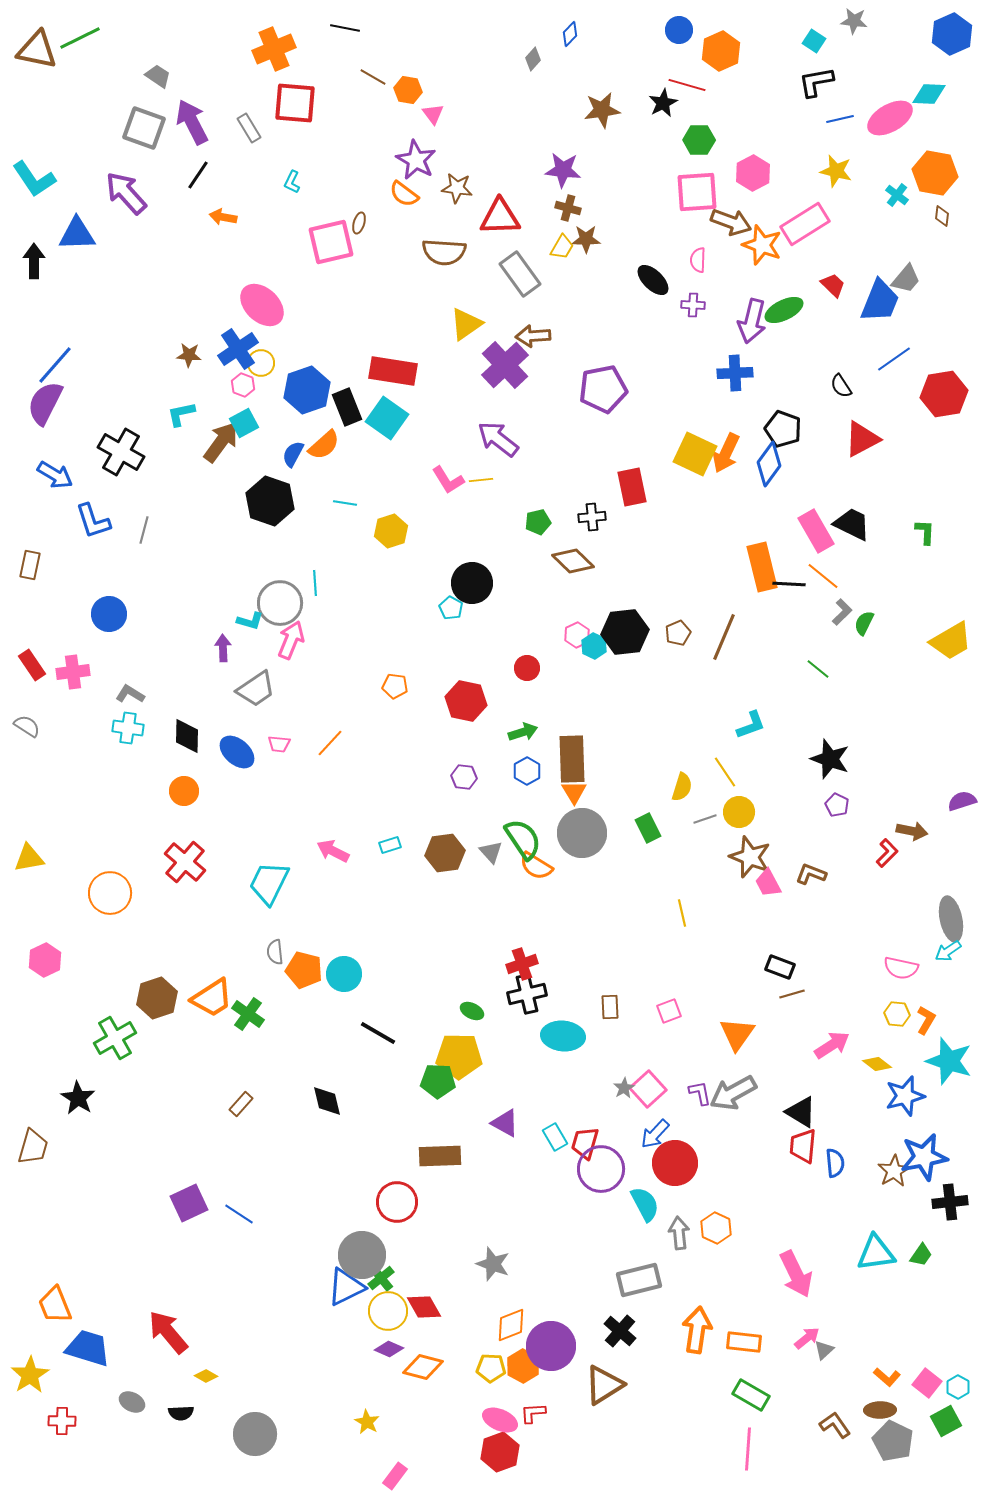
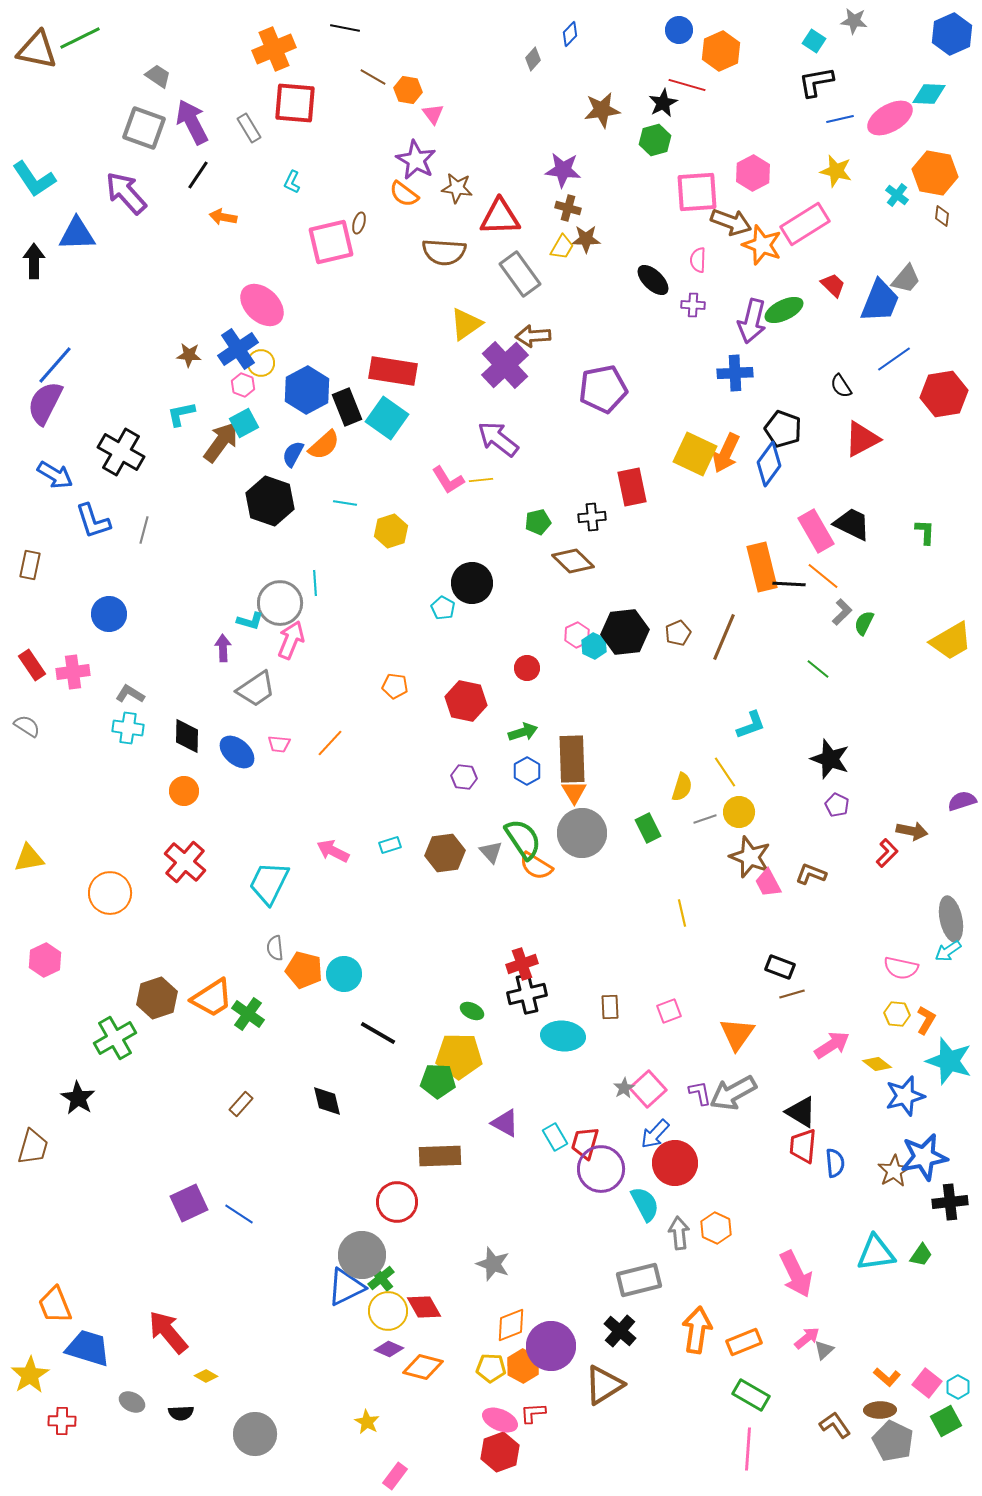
green hexagon at (699, 140): moved 44 px left; rotated 16 degrees counterclockwise
blue hexagon at (307, 390): rotated 9 degrees counterclockwise
cyan pentagon at (451, 608): moved 8 px left
gray semicircle at (275, 952): moved 4 px up
orange rectangle at (744, 1342): rotated 28 degrees counterclockwise
